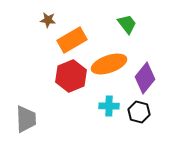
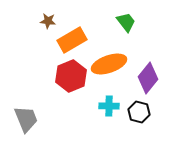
brown star: moved 1 px down
green trapezoid: moved 1 px left, 2 px up
purple diamond: moved 3 px right
gray trapezoid: rotated 20 degrees counterclockwise
